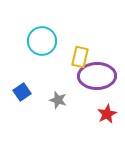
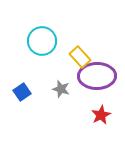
yellow rectangle: rotated 55 degrees counterclockwise
gray star: moved 3 px right, 11 px up
red star: moved 6 px left, 1 px down
